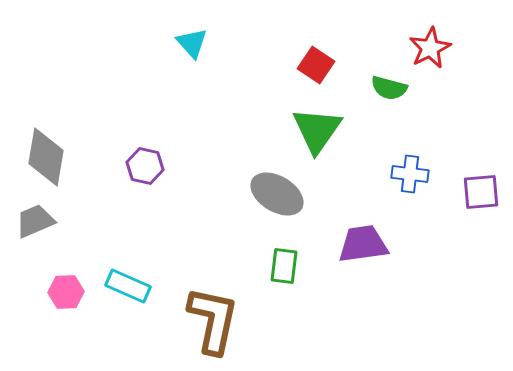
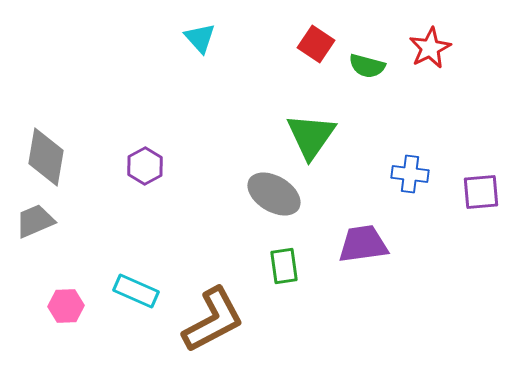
cyan triangle: moved 8 px right, 5 px up
red square: moved 21 px up
green semicircle: moved 22 px left, 22 px up
green triangle: moved 6 px left, 6 px down
purple hexagon: rotated 18 degrees clockwise
gray ellipse: moved 3 px left
green rectangle: rotated 15 degrees counterclockwise
cyan rectangle: moved 8 px right, 5 px down
pink hexagon: moved 14 px down
brown L-shape: rotated 50 degrees clockwise
